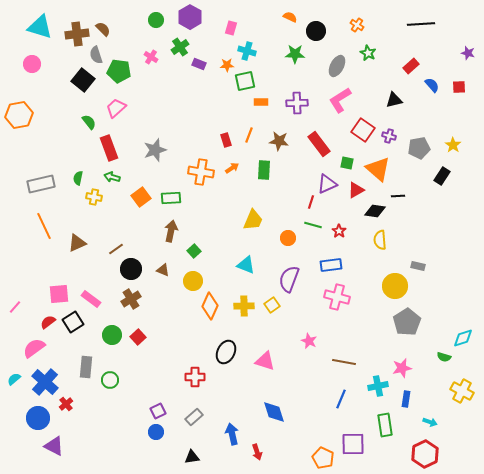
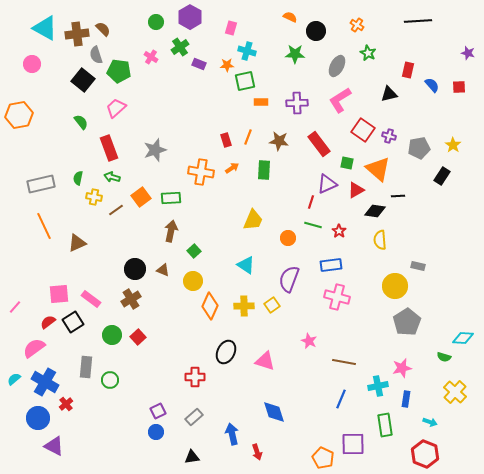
green circle at (156, 20): moved 2 px down
black line at (421, 24): moved 3 px left, 3 px up
cyan triangle at (40, 27): moved 5 px right, 1 px down; rotated 12 degrees clockwise
red rectangle at (411, 66): moved 3 px left, 4 px down; rotated 35 degrees counterclockwise
black triangle at (394, 100): moved 5 px left, 6 px up
green semicircle at (89, 122): moved 8 px left
orange line at (249, 135): moved 1 px left, 2 px down
brown line at (116, 249): moved 39 px up
cyan triangle at (246, 265): rotated 12 degrees clockwise
black circle at (131, 269): moved 4 px right
cyan diamond at (463, 338): rotated 20 degrees clockwise
blue cross at (45, 382): rotated 12 degrees counterclockwise
yellow cross at (462, 391): moved 7 px left, 1 px down; rotated 15 degrees clockwise
red hexagon at (425, 454): rotated 12 degrees counterclockwise
